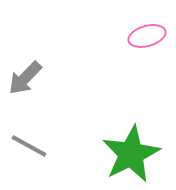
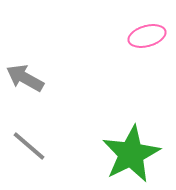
gray arrow: rotated 75 degrees clockwise
gray line: rotated 12 degrees clockwise
